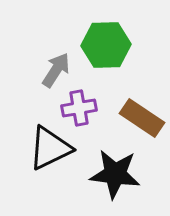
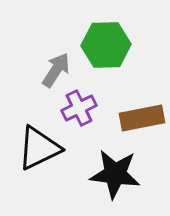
purple cross: rotated 16 degrees counterclockwise
brown rectangle: rotated 45 degrees counterclockwise
black triangle: moved 11 px left
